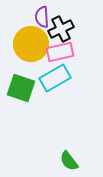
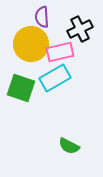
black cross: moved 19 px right
green semicircle: moved 15 px up; rotated 25 degrees counterclockwise
